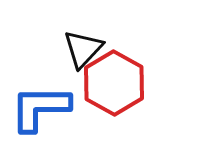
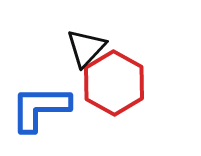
black triangle: moved 3 px right, 1 px up
